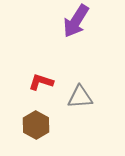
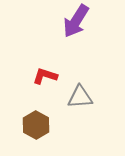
red L-shape: moved 4 px right, 6 px up
